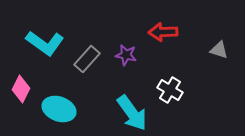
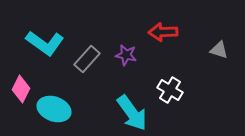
cyan ellipse: moved 5 px left
